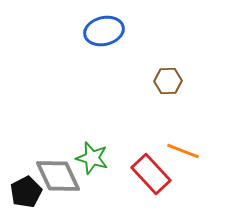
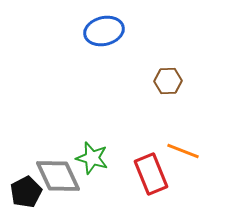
red rectangle: rotated 21 degrees clockwise
